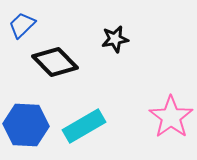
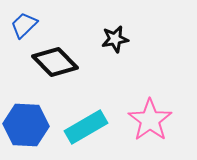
blue trapezoid: moved 2 px right
pink star: moved 21 px left, 3 px down
cyan rectangle: moved 2 px right, 1 px down
